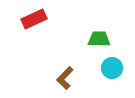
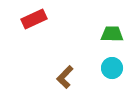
green trapezoid: moved 13 px right, 5 px up
brown L-shape: moved 1 px up
